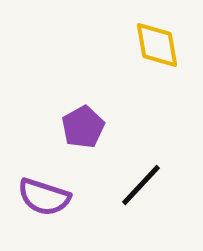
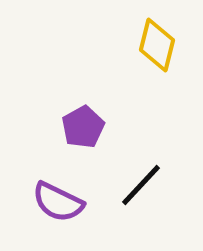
yellow diamond: rotated 24 degrees clockwise
purple semicircle: moved 14 px right, 5 px down; rotated 8 degrees clockwise
